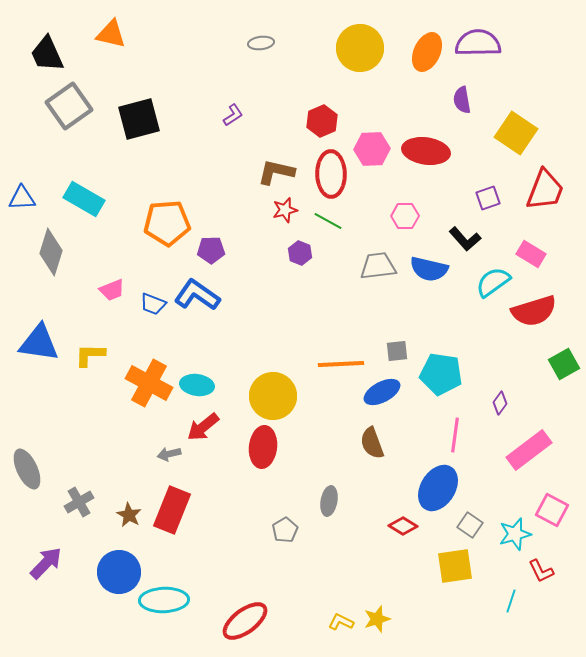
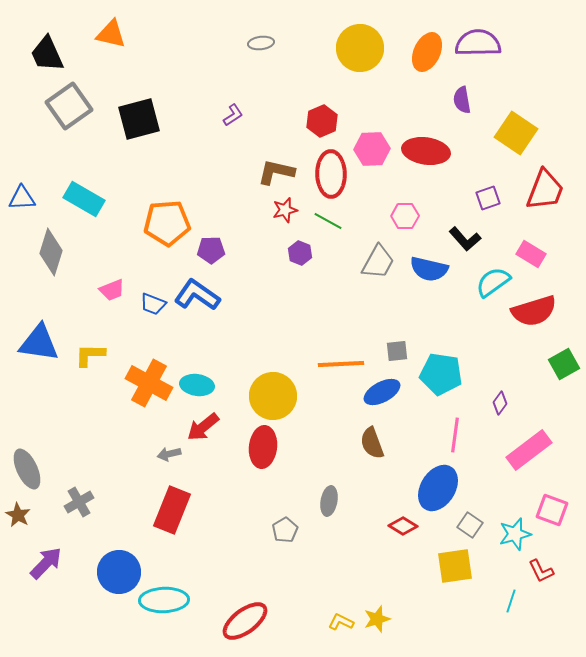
gray trapezoid at (378, 266): moved 4 px up; rotated 126 degrees clockwise
pink square at (552, 510): rotated 8 degrees counterclockwise
brown star at (129, 515): moved 111 px left
